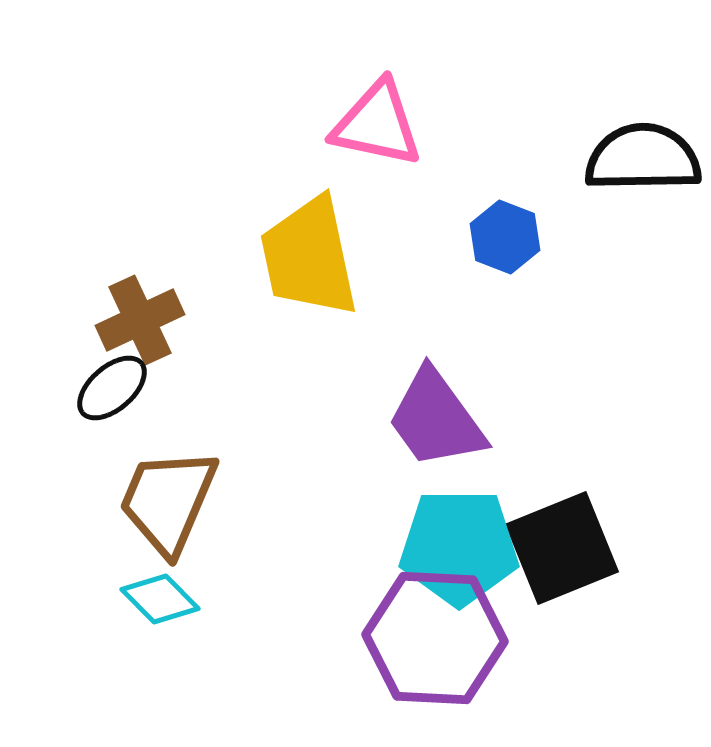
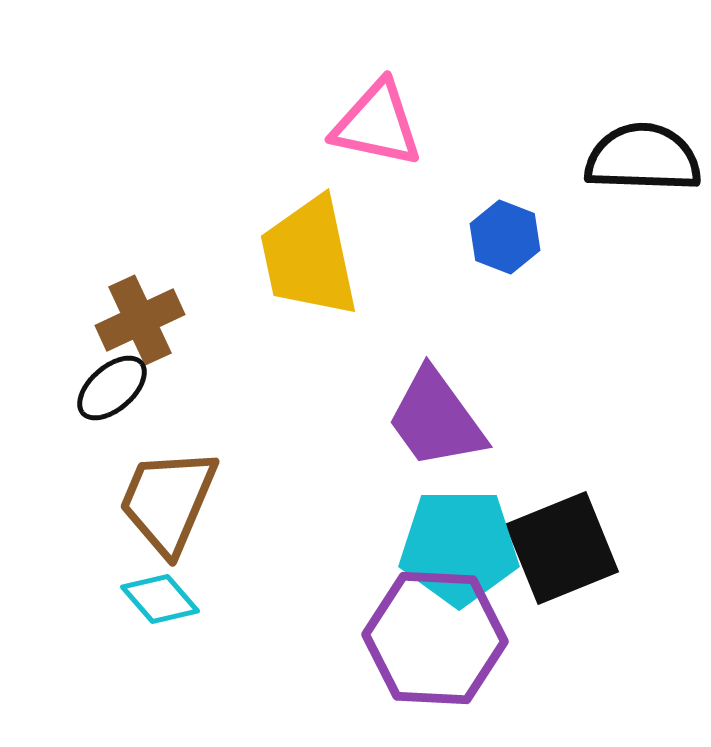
black semicircle: rotated 3 degrees clockwise
cyan diamond: rotated 4 degrees clockwise
